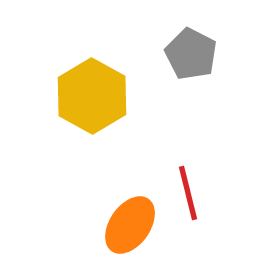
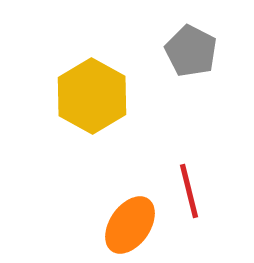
gray pentagon: moved 3 px up
red line: moved 1 px right, 2 px up
